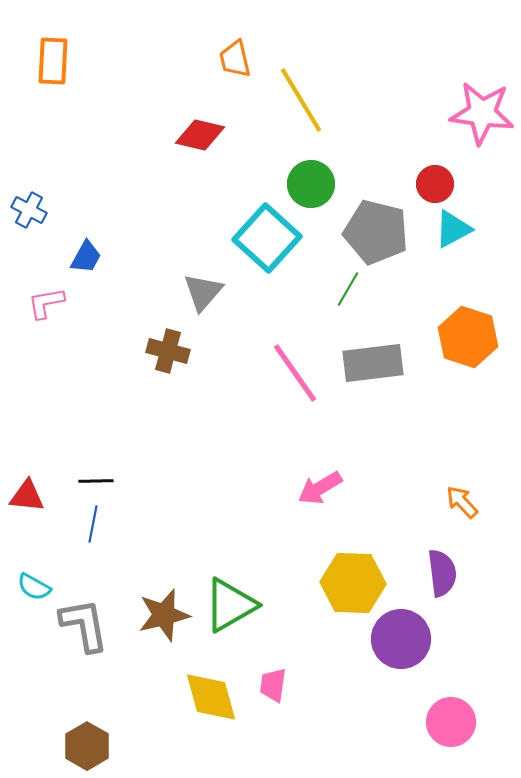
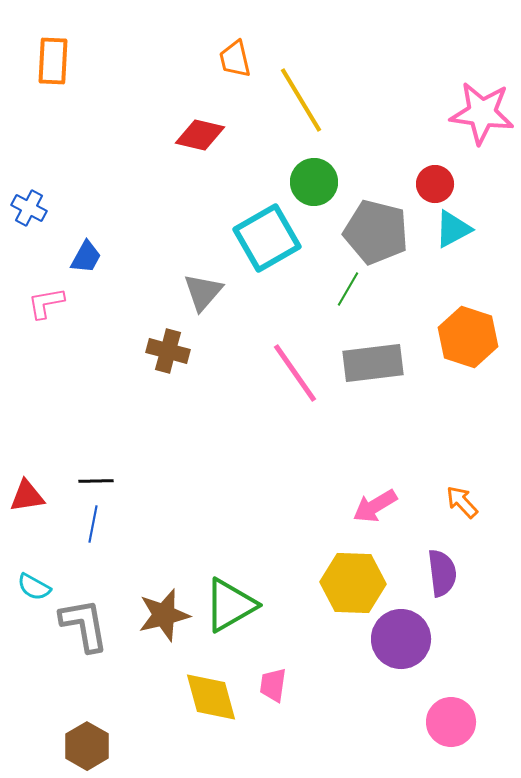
green circle: moved 3 px right, 2 px up
blue cross: moved 2 px up
cyan square: rotated 18 degrees clockwise
pink arrow: moved 55 px right, 18 px down
red triangle: rotated 15 degrees counterclockwise
